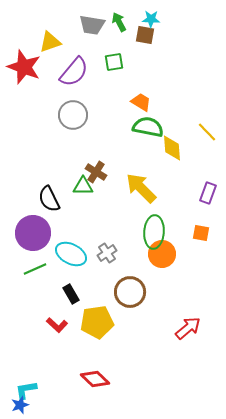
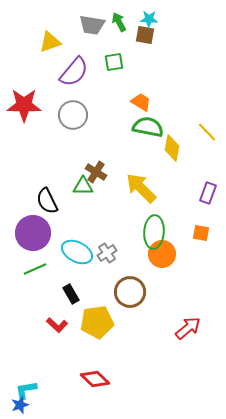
cyan star: moved 2 px left
red star: moved 38 px down; rotated 20 degrees counterclockwise
yellow diamond: rotated 16 degrees clockwise
black semicircle: moved 2 px left, 2 px down
cyan ellipse: moved 6 px right, 2 px up
